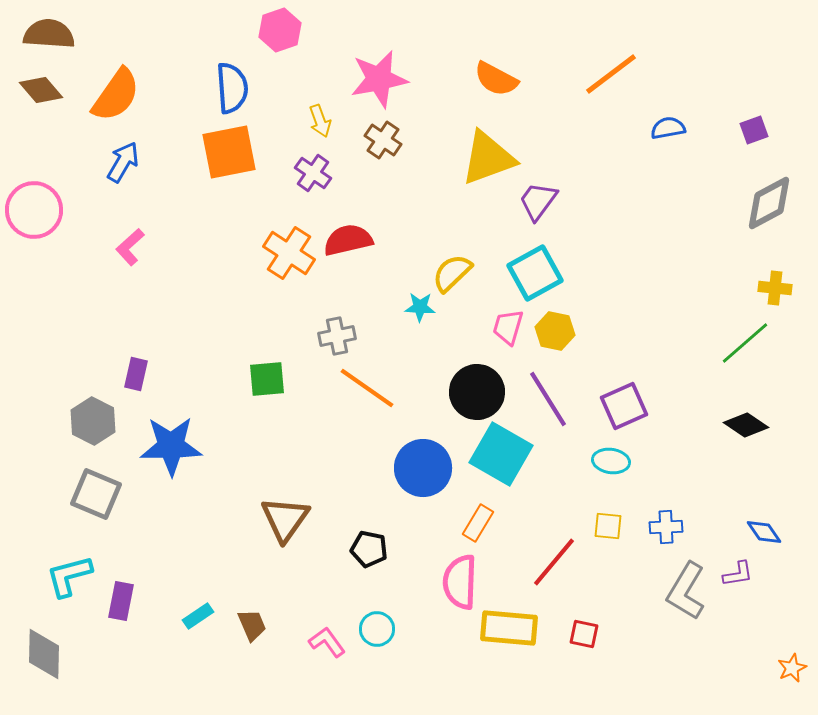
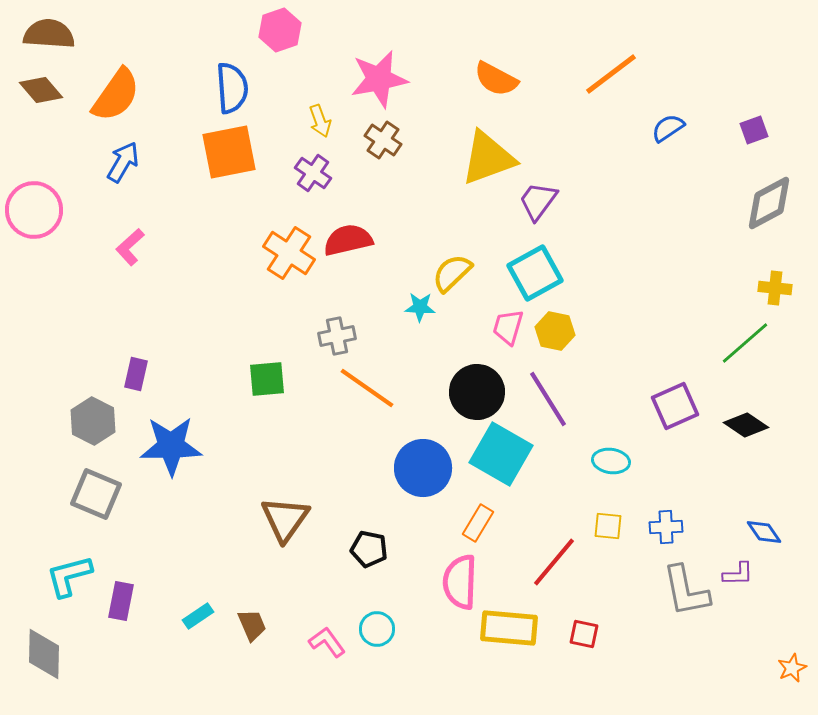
blue semicircle at (668, 128): rotated 24 degrees counterclockwise
purple square at (624, 406): moved 51 px right
purple L-shape at (738, 574): rotated 8 degrees clockwise
gray L-shape at (686, 591): rotated 42 degrees counterclockwise
